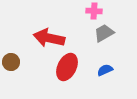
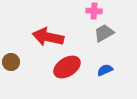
red arrow: moved 1 px left, 1 px up
red ellipse: rotated 32 degrees clockwise
